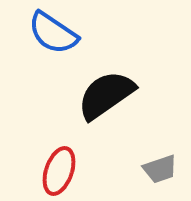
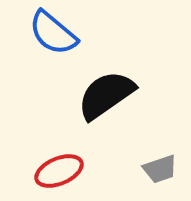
blue semicircle: rotated 6 degrees clockwise
red ellipse: rotated 48 degrees clockwise
